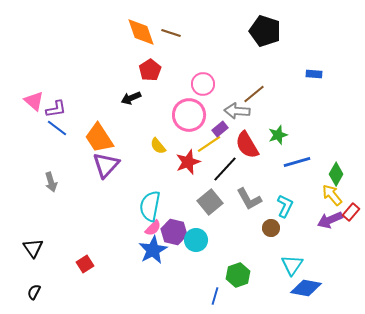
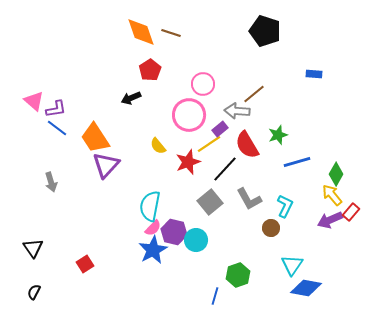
orange trapezoid at (99, 138): moved 4 px left
